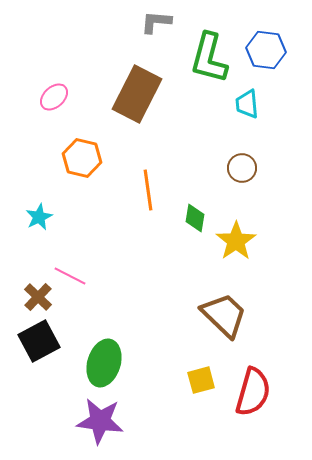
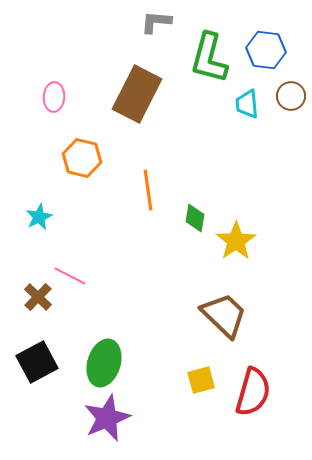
pink ellipse: rotated 44 degrees counterclockwise
brown circle: moved 49 px right, 72 px up
black square: moved 2 px left, 21 px down
purple star: moved 7 px right, 3 px up; rotated 30 degrees counterclockwise
